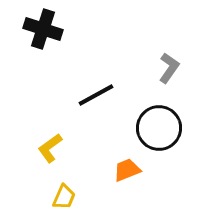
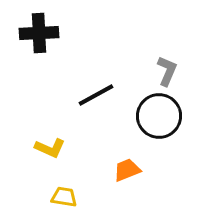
black cross: moved 4 px left, 4 px down; rotated 21 degrees counterclockwise
gray L-shape: moved 2 px left, 3 px down; rotated 12 degrees counterclockwise
black circle: moved 12 px up
yellow L-shape: rotated 120 degrees counterclockwise
yellow trapezoid: rotated 104 degrees counterclockwise
